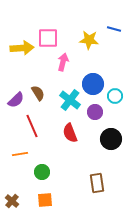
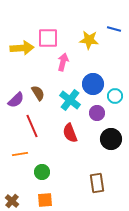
purple circle: moved 2 px right, 1 px down
